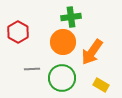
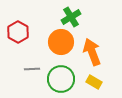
green cross: rotated 24 degrees counterclockwise
orange circle: moved 2 px left
orange arrow: rotated 124 degrees clockwise
green circle: moved 1 px left, 1 px down
yellow rectangle: moved 7 px left, 3 px up
